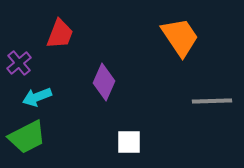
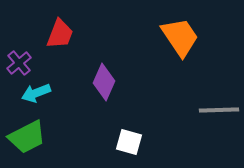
cyan arrow: moved 1 px left, 4 px up
gray line: moved 7 px right, 9 px down
white square: rotated 16 degrees clockwise
